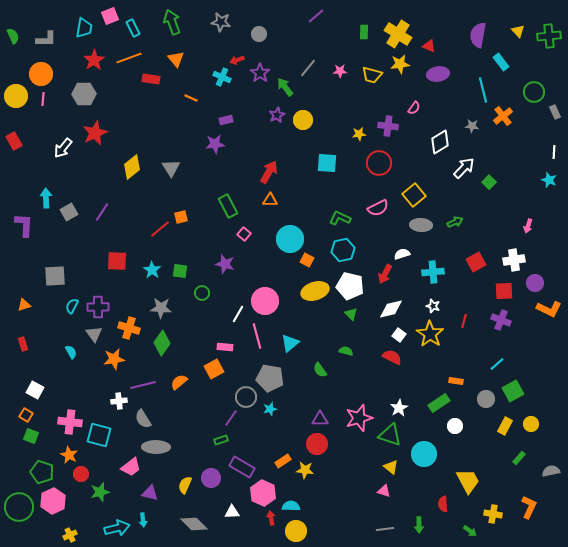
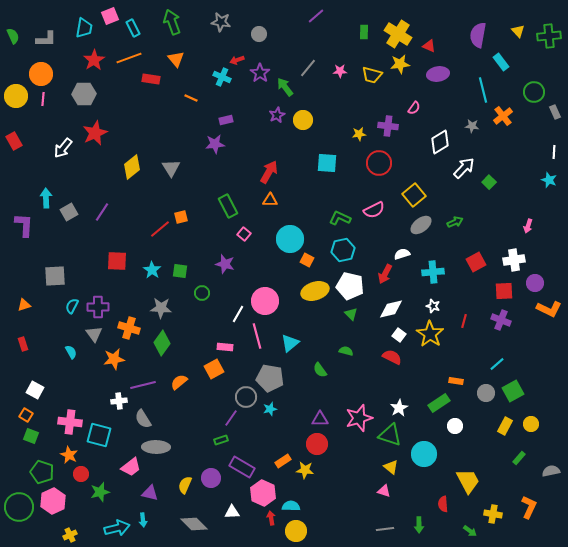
pink semicircle at (378, 208): moved 4 px left, 2 px down
gray ellipse at (421, 225): rotated 40 degrees counterclockwise
gray circle at (486, 399): moved 6 px up
